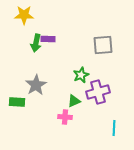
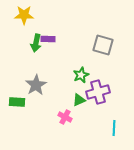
gray square: rotated 20 degrees clockwise
green triangle: moved 5 px right, 1 px up
pink cross: rotated 24 degrees clockwise
